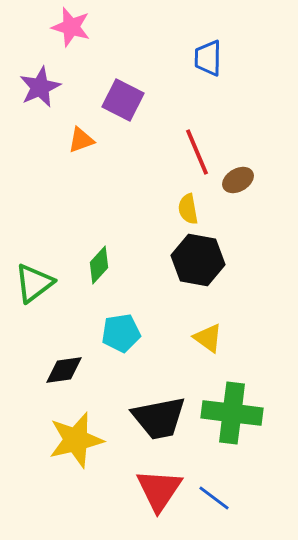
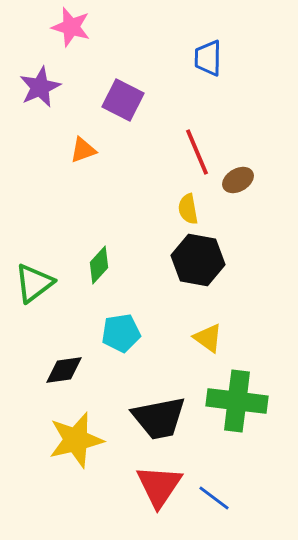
orange triangle: moved 2 px right, 10 px down
green cross: moved 5 px right, 12 px up
red triangle: moved 4 px up
